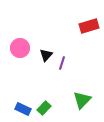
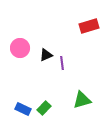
black triangle: rotated 24 degrees clockwise
purple line: rotated 24 degrees counterclockwise
green triangle: rotated 30 degrees clockwise
